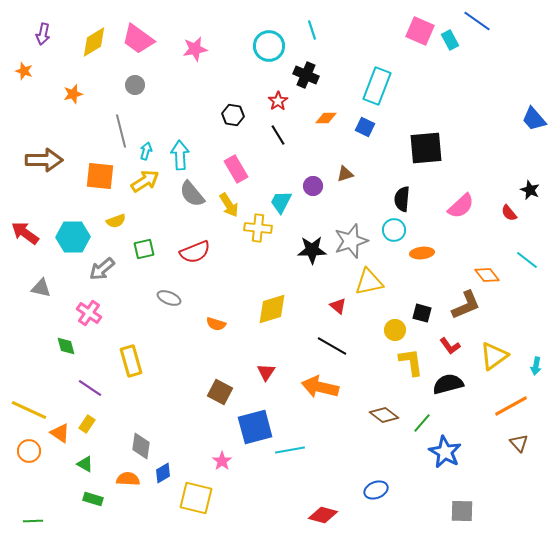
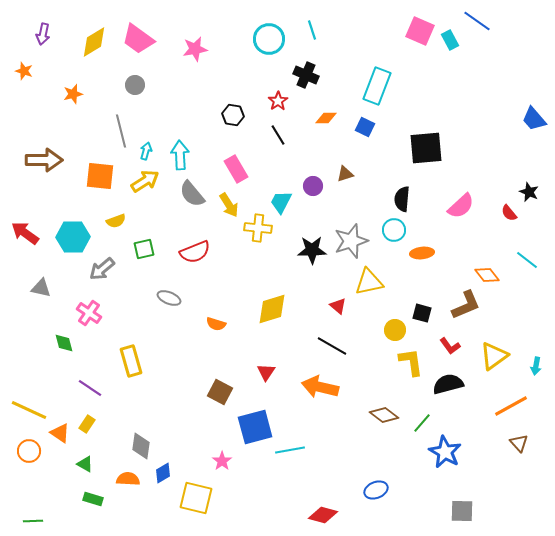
cyan circle at (269, 46): moved 7 px up
black star at (530, 190): moved 1 px left, 2 px down
green diamond at (66, 346): moved 2 px left, 3 px up
